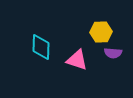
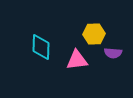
yellow hexagon: moved 7 px left, 2 px down
pink triangle: rotated 25 degrees counterclockwise
